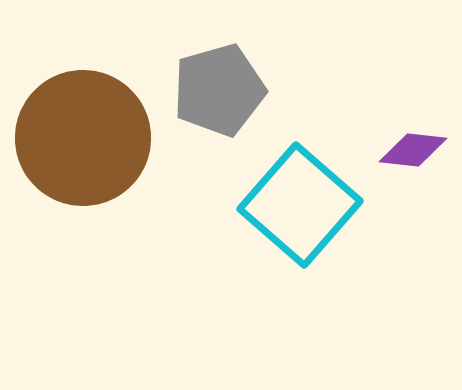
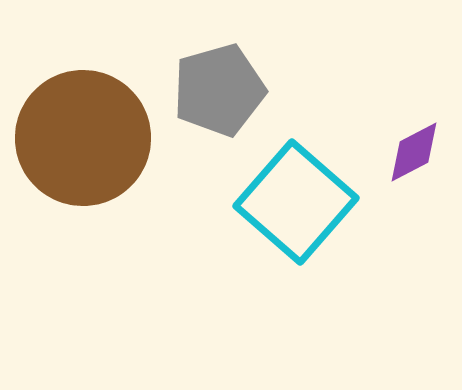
purple diamond: moved 1 px right, 2 px down; rotated 34 degrees counterclockwise
cyan square: moved 4 px left, 3 px up
